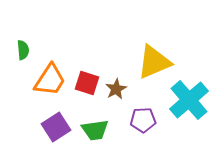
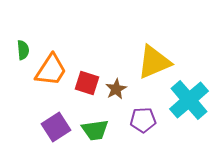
orange trapezoid: moved 1 px right, 10 px up
